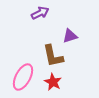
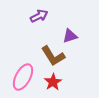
purple arrow: moved 1 px left, 3 px down
brown L-shape: rotated 20 degrees counterclockwise
red star: rotated 12 degrees clockwise
